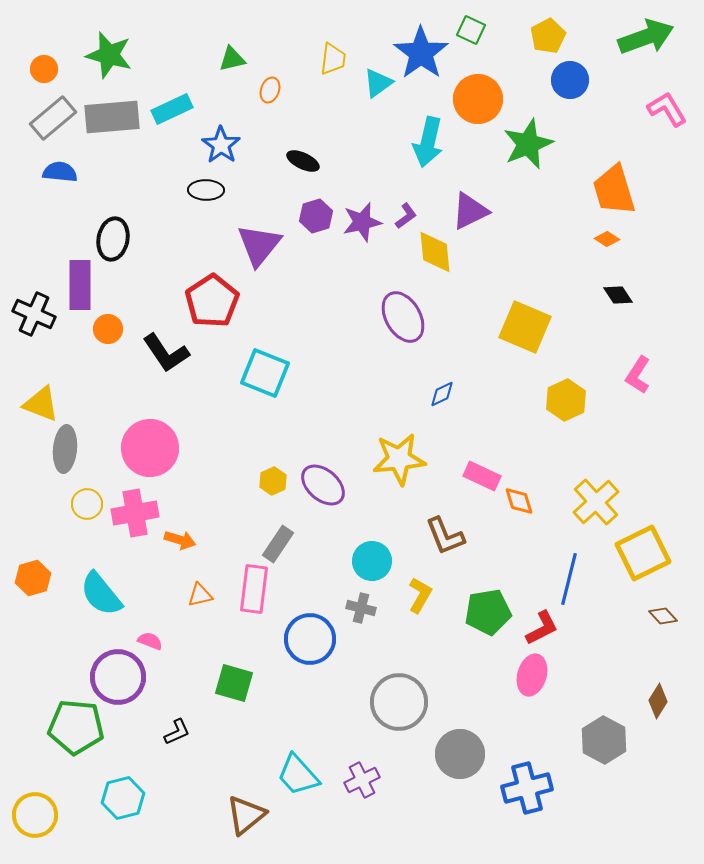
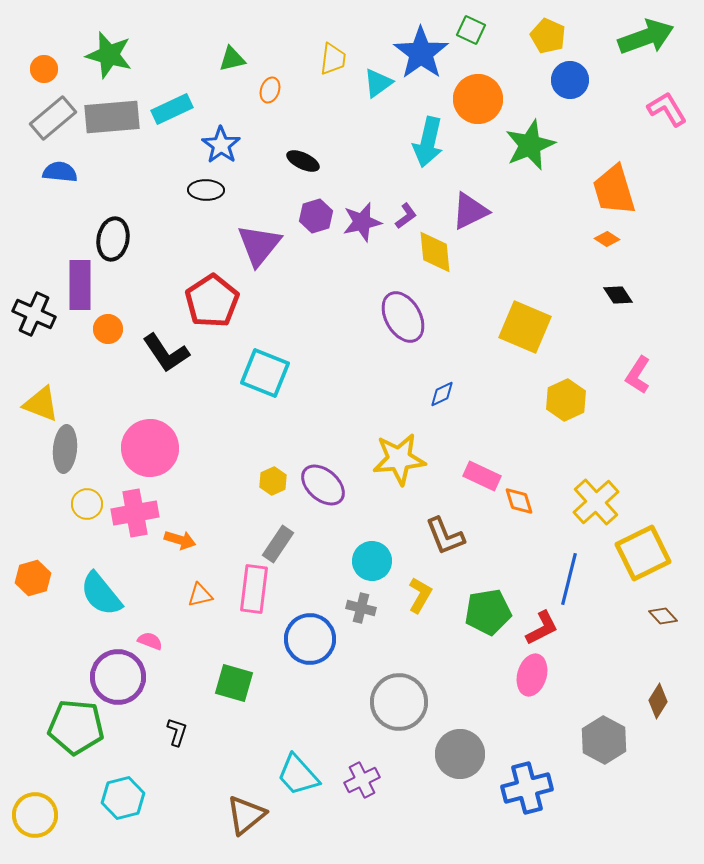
yellow pentagon at (548, 36): rotated 20 degrees counterclockwise
green star at (528, 144): moved 2 px right, 1 px down
black L-shape at (177, 732): rotated 48 degrees counterclockwise
